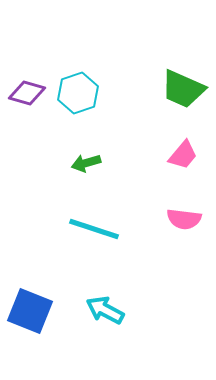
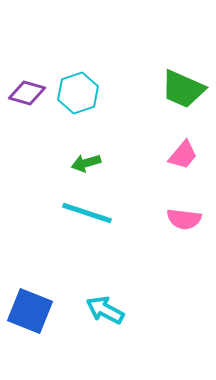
cyan line: moved 7 px left, 16 px up
